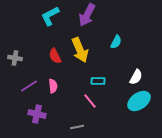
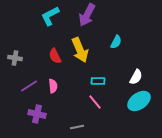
pink line: moved 5 px right, 1 px down
